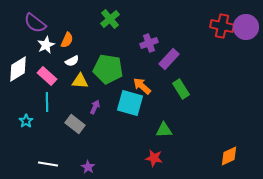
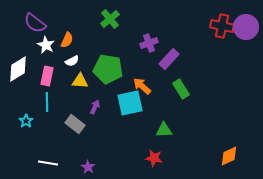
white star: rotated 18 degrees counterclockwise
pink rectangle: rotated 60 degrees clockwise
cyan square: rotated 28 degrees counterclockwise
white line: moved 1 px up
